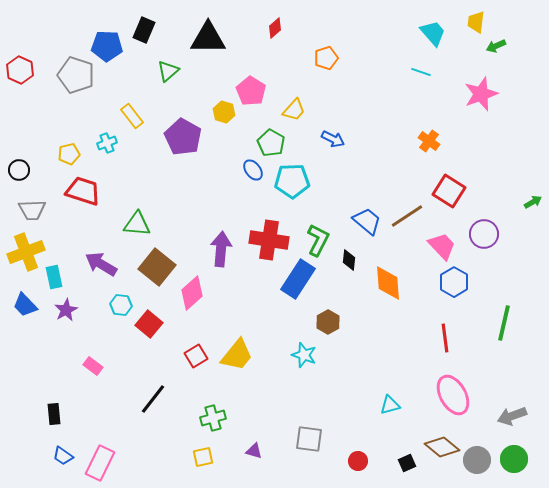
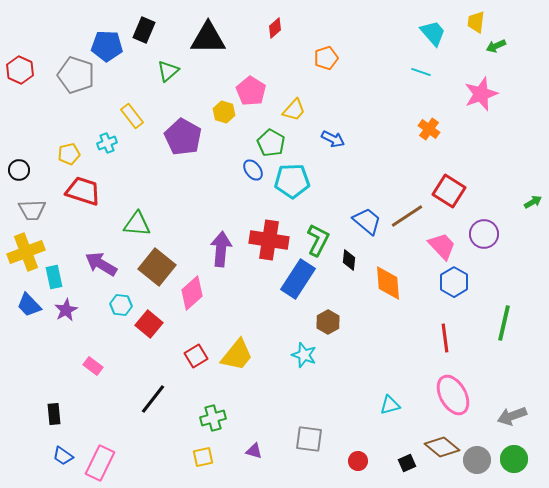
orange cross at (429, 141): moved 12 px up
blue trapezoid at (25, 305): moved 4 px right
